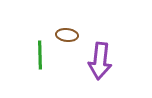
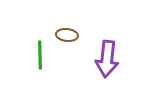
purple arrow: moved 7 px right, 2 px up
